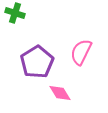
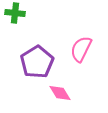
green cross: rotated 12 degrees counterclockwise
pink semicircle: moved 3 px up
